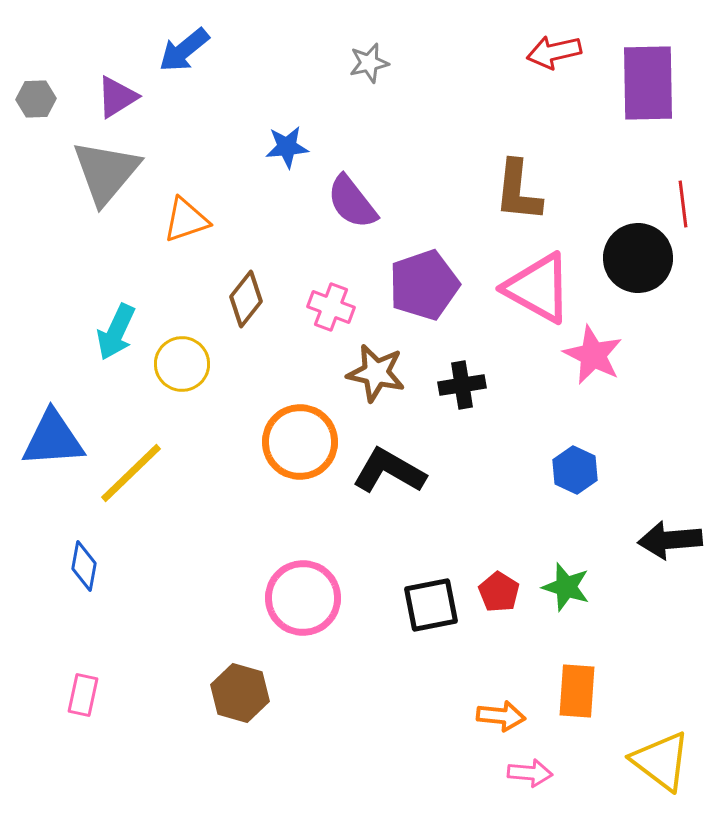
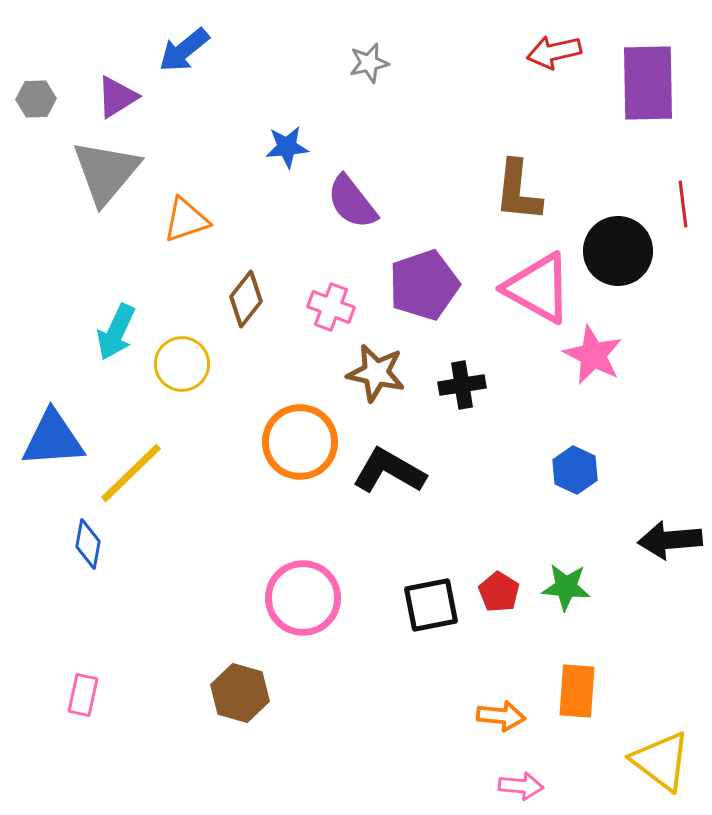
black circle: moved 20 px left, 7 px up
blue diamond: moved 4 px right, 22 px up
green star: rotated 12 degrees counterclockwise
pink arrow: moved 9 px left, 13 px down
